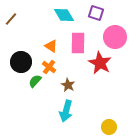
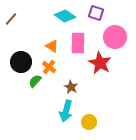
cyan diamond: moved 1 px right, 1 px down; rotated 25 degrees counterclockwise
orange triangle: moved 1 px right
brown star: moved 3 px right, 2 px down
yellow circle: moved 20 px left, 5 px up
